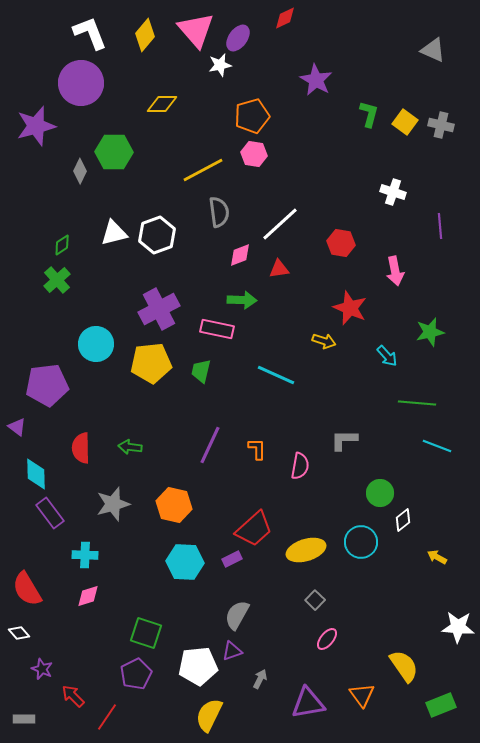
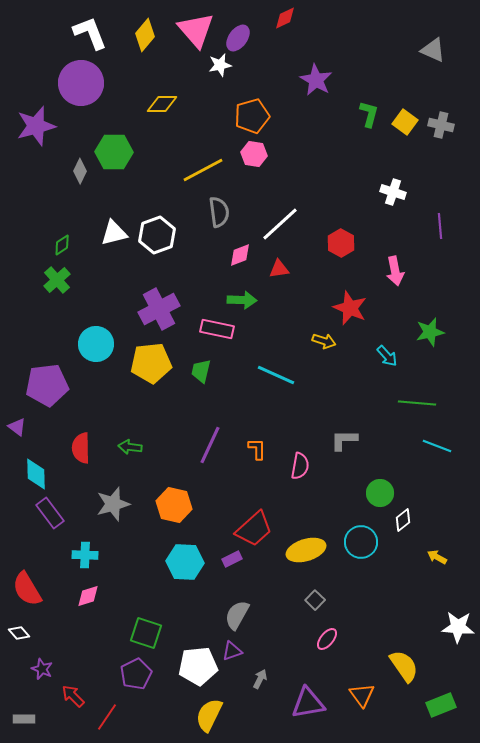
red hexagon at (341, 243): rotated 20 degrees clockwise
